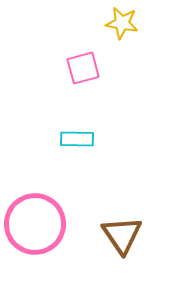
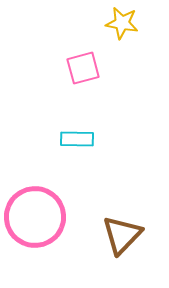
pink circle: moved 7 px up
brown triangle: rotated 18 degrees clockwise
